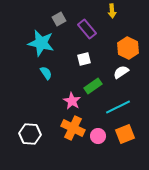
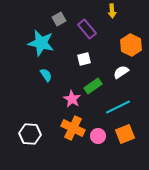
orange hexagon: moved 3 px right, 3 px up
cyan semicircle: moved 2 px down
pink star: moved 2 px up
